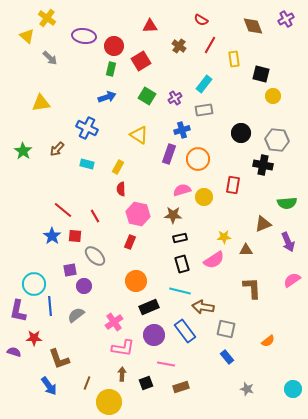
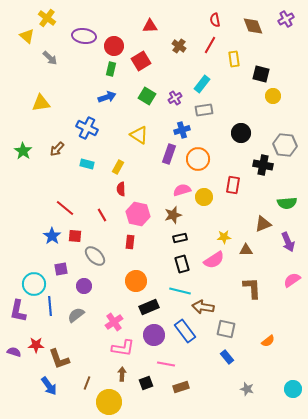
red semicircle at (201, 20): moved 14 px right; rotated 48 degrees clockwise
cyan rectangle at (204, 84): moved 2 px left
gray hexagon at (277, 140): moved 8 px right, 5 px down
red line at (63, 210): moved 2 px right, 2 px up
brown star at (173, 215): rotated 18 degrees counterclockwise
red line at (95, 216): moved 7 px right, 1 px up
red rectangle at (130, 242): rotated 16 degrees counterclockwise
purple square at (70, 270): moved 9 px left, 1 px up
red star at (34, 338): moved 2 px right, 7 px down
